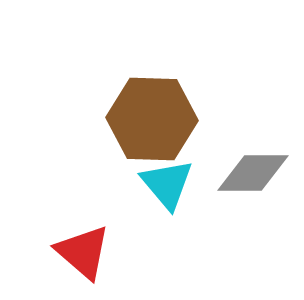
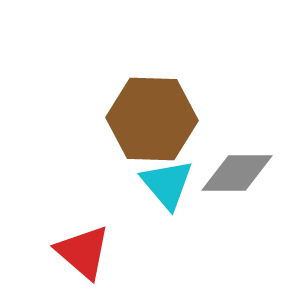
gray diamond: moved 16 px left
